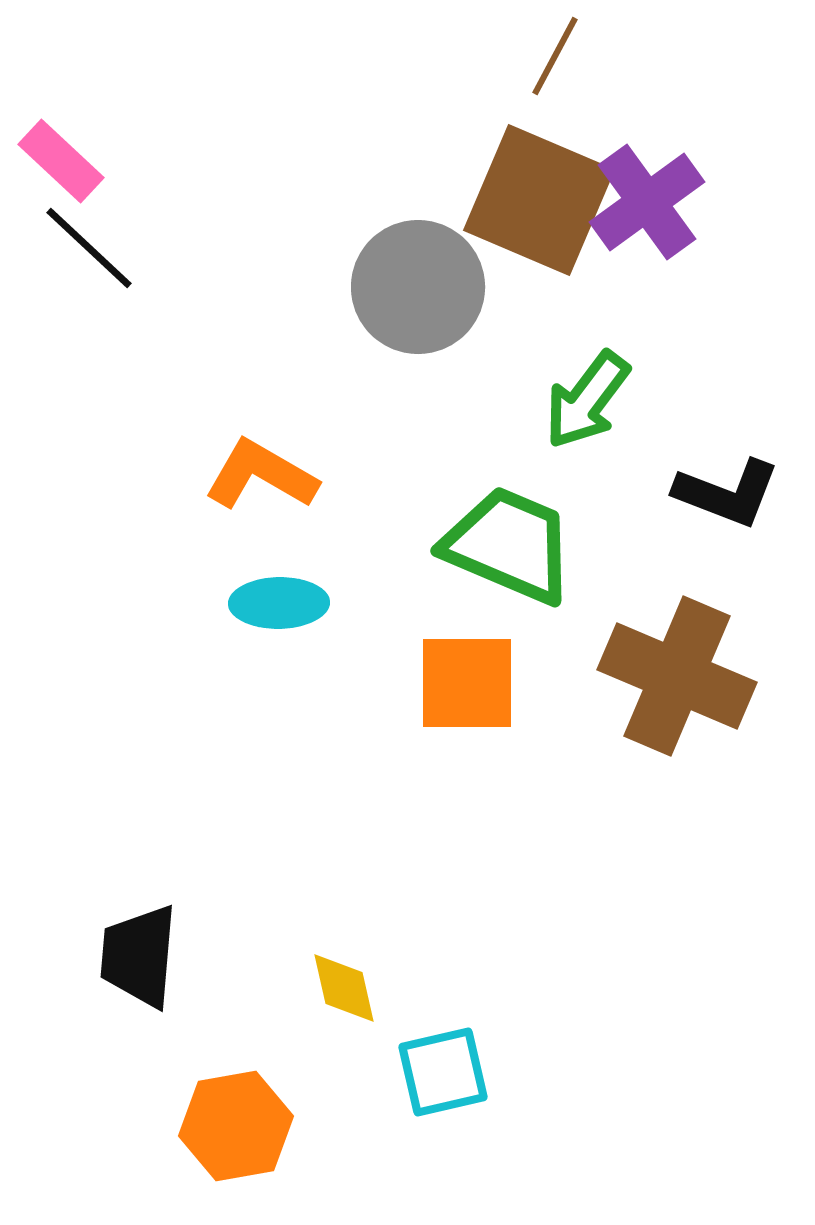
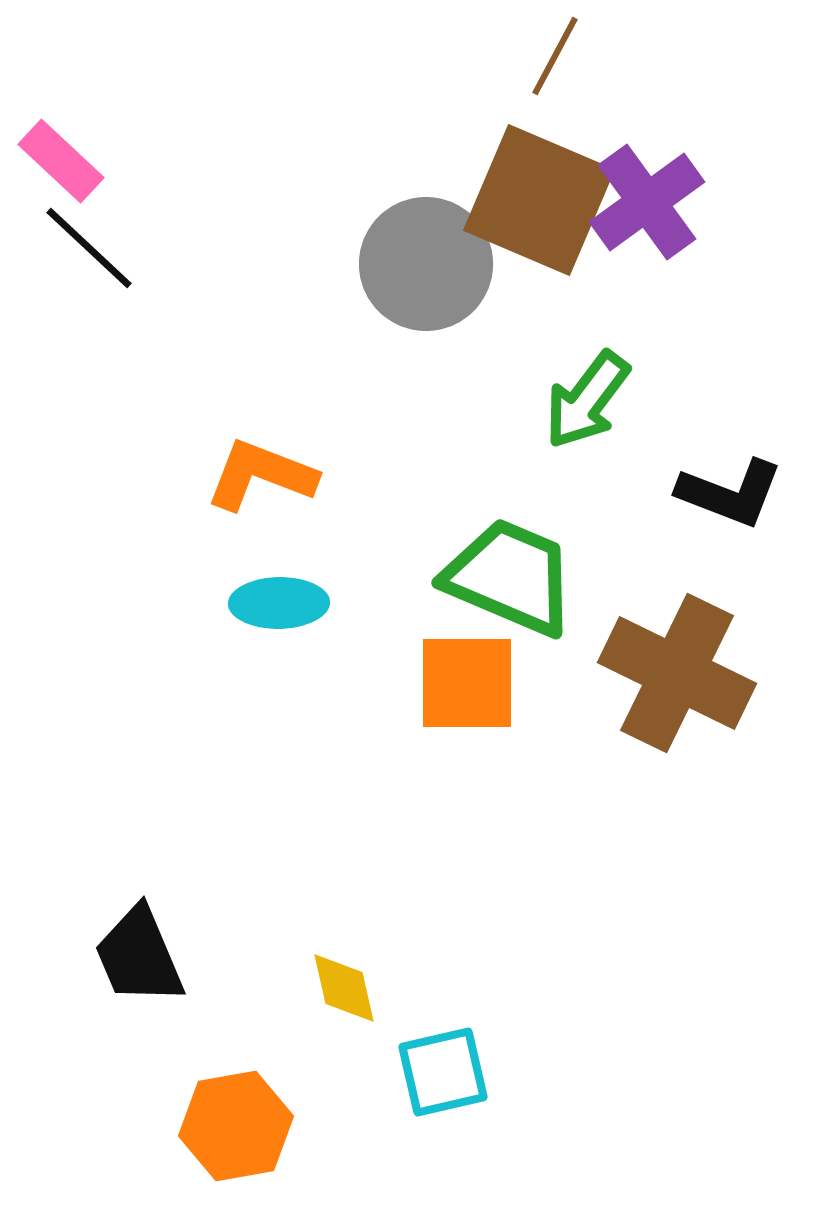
gray circle: moved 8 px right, 23 px up
orange L-shape: rotated 9 degrees counterclockwise
black L-shape: moved 3 px right
green trapezoid: moved 1 px right, 32 px down
brown cross: moved 3 px up; rotated 3 degrees clockwise
black trapezoid: rotated 28 degrees counterclockwise
